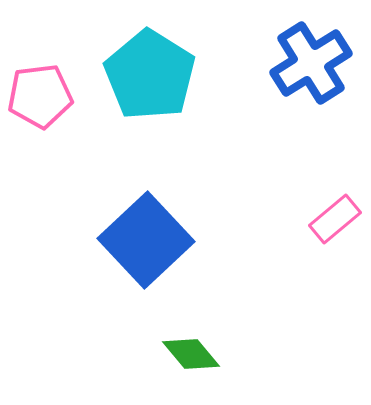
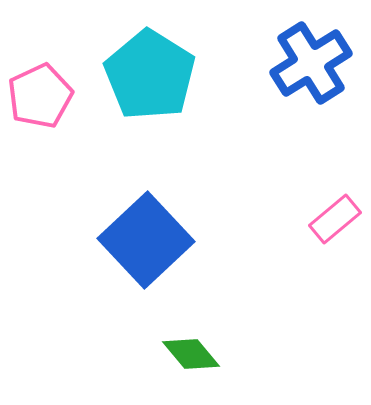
pink pentagon: rotated 18 degrees counterclockwise
